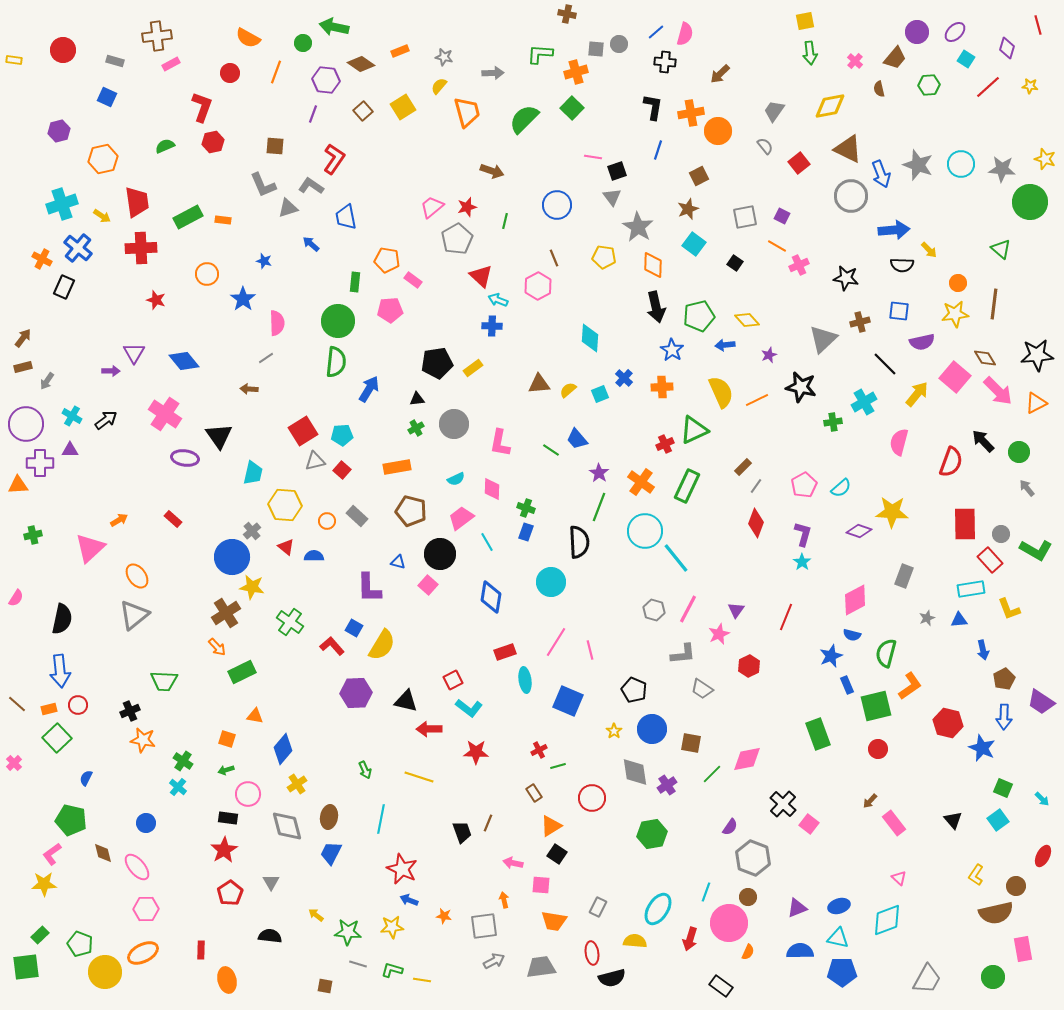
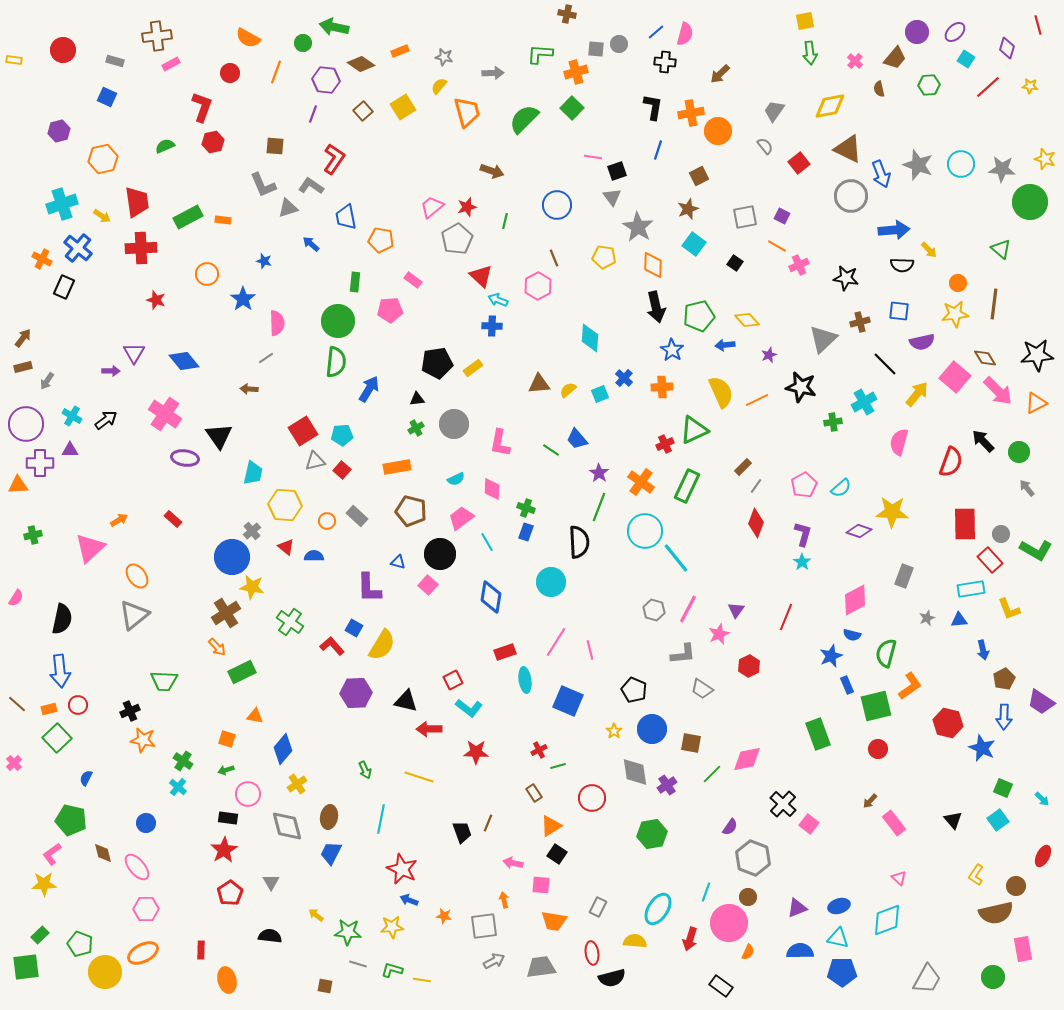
orange pentagon at (387, 260): moved 6 px left, 20 px up
